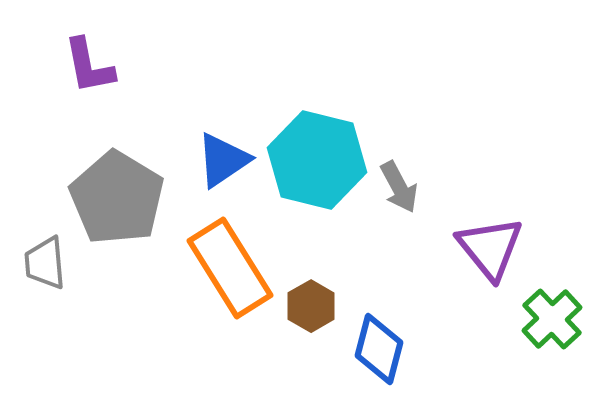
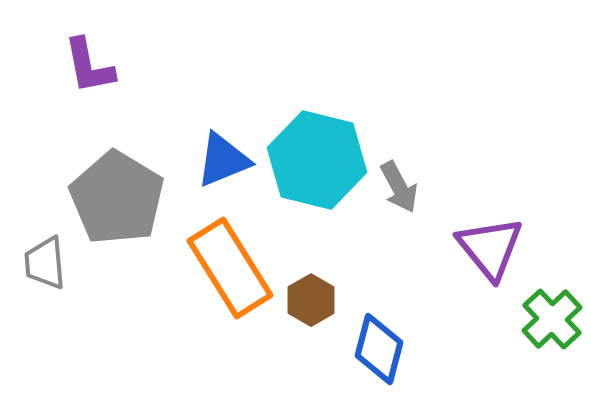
blue triangle: rotated 12 degrees clockwise
brown hexagon: moved 6 px up
